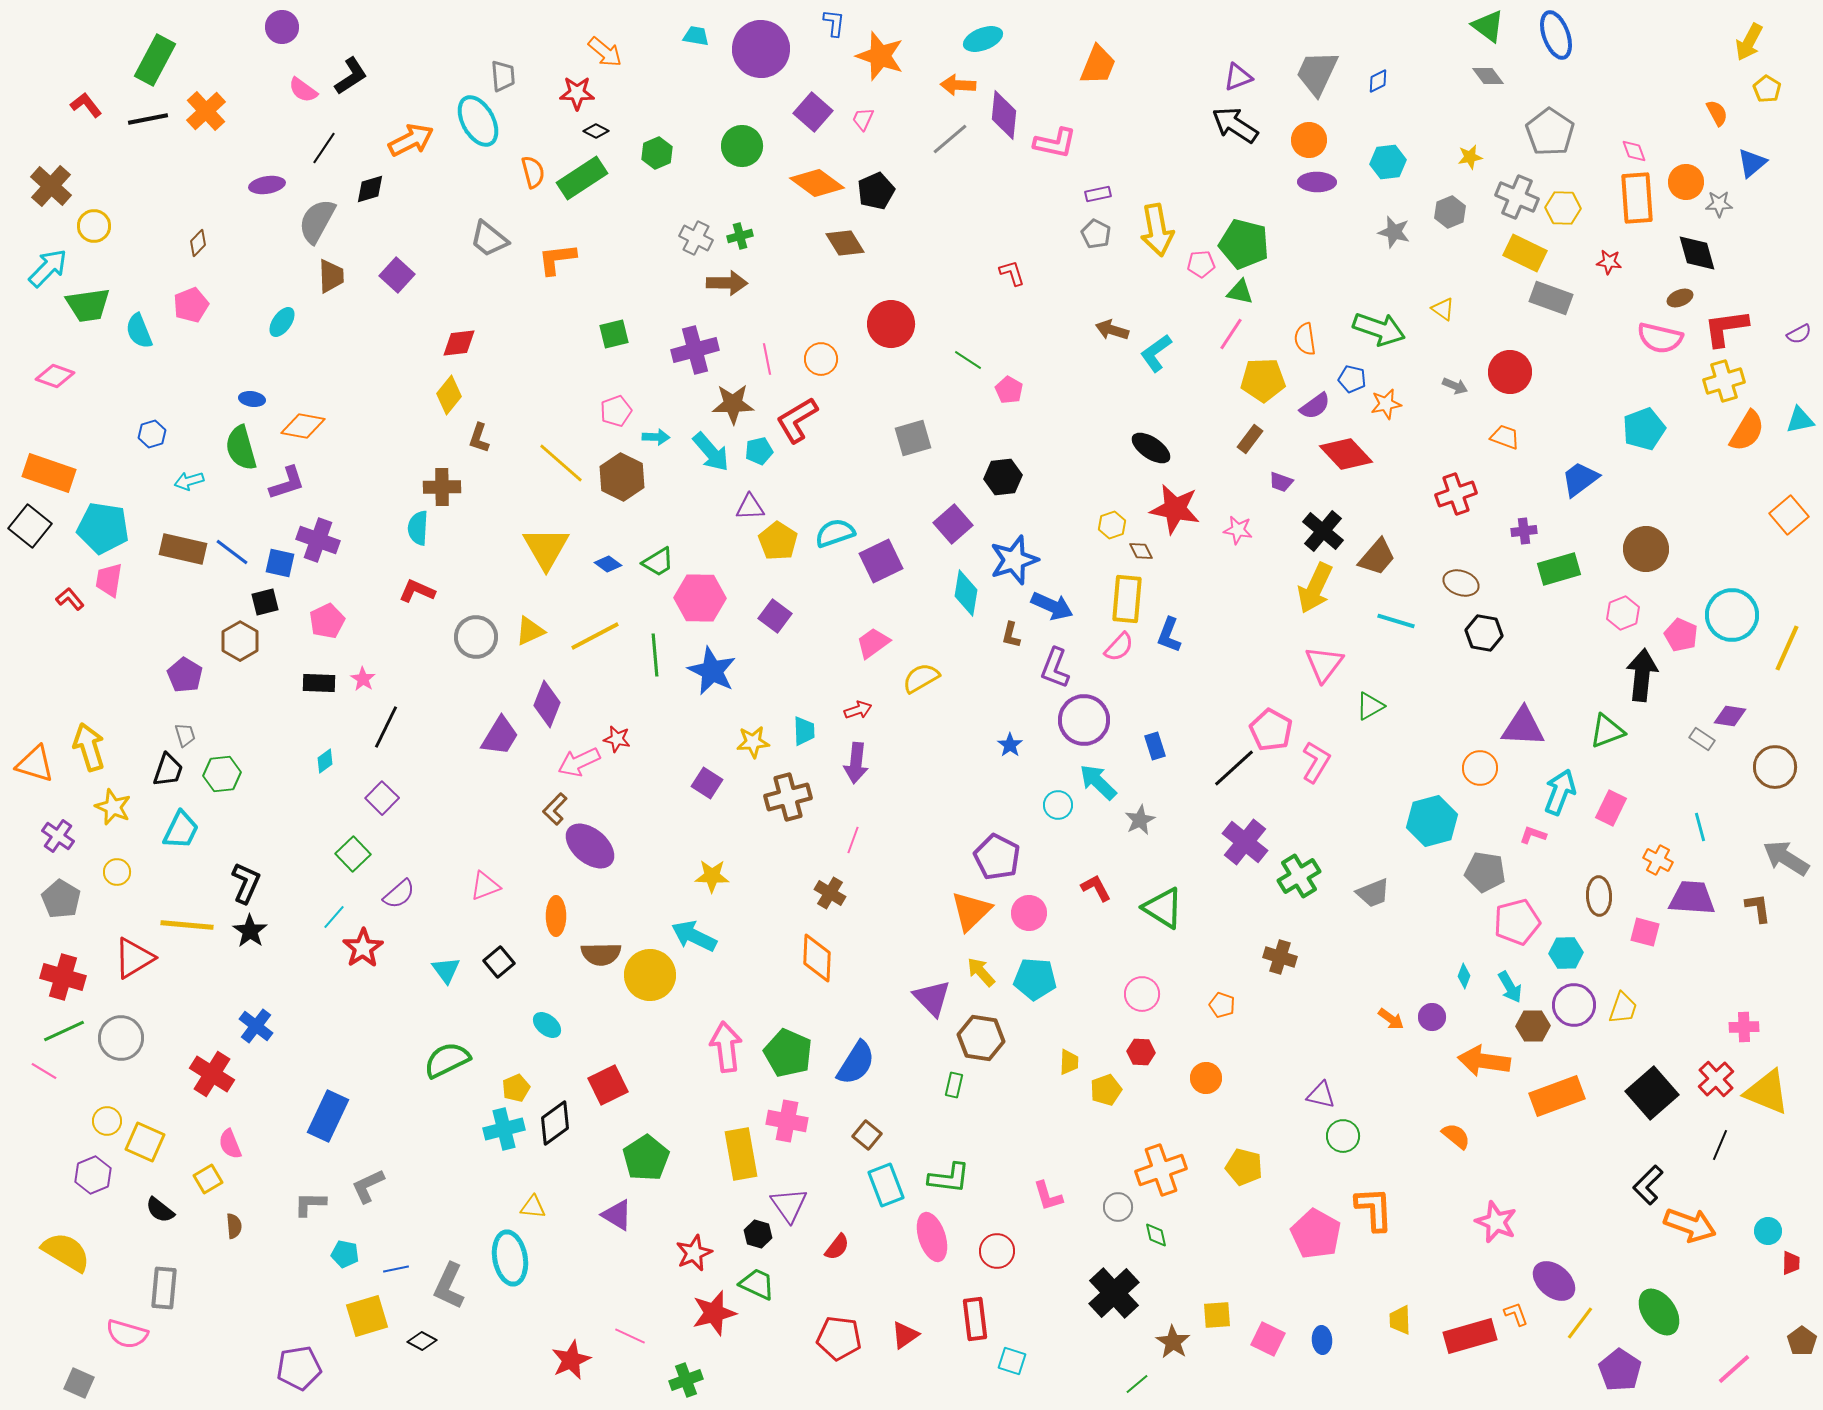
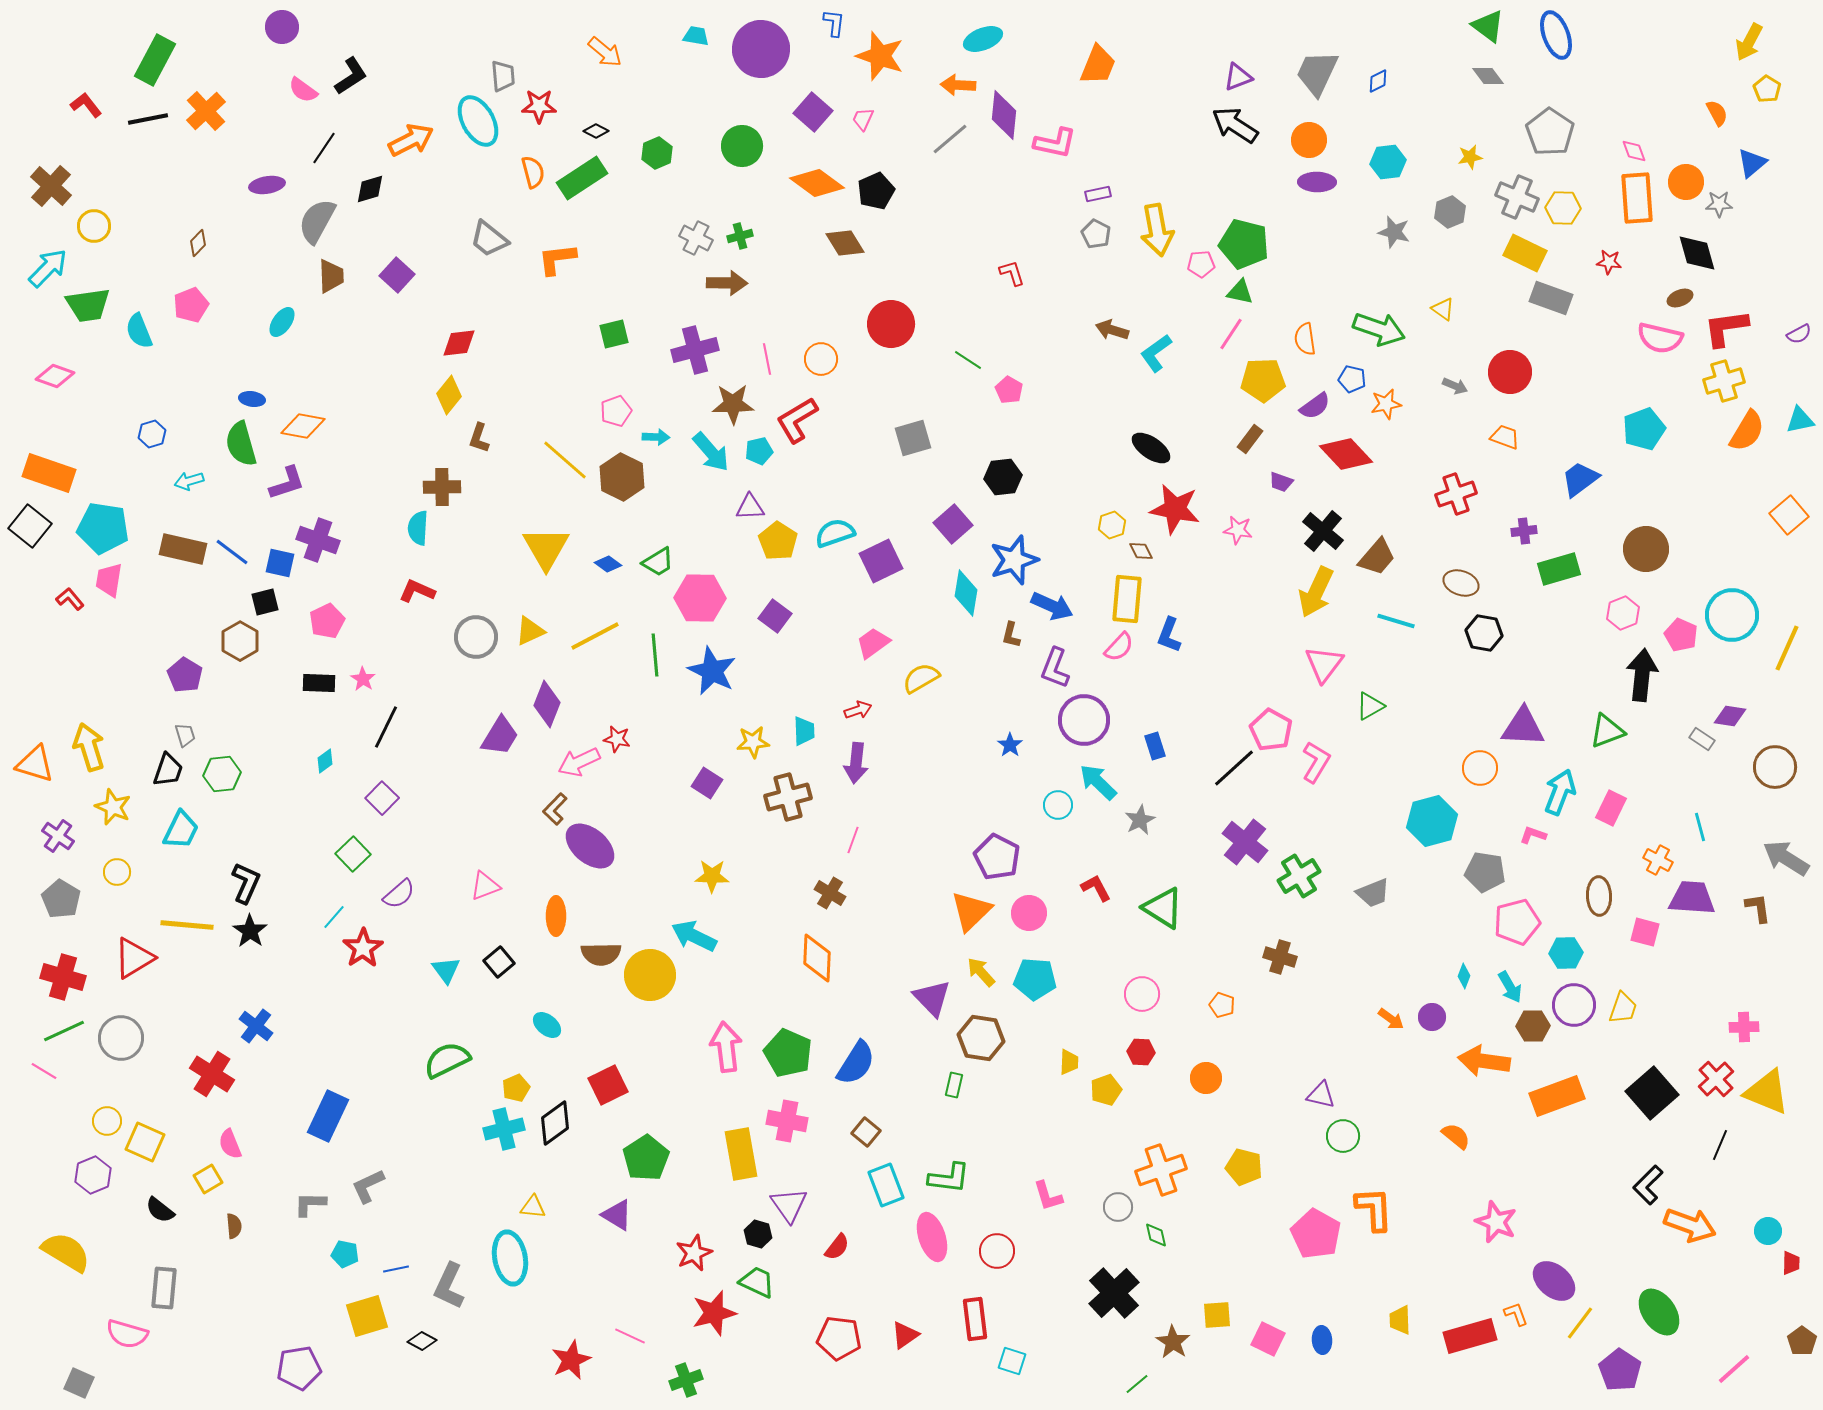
red star at (577, 93): moved 38 px left, 13 px down
green semicircle at (241, 448): moved 4 px up
yellow line at (561, 463): moved 4 px right, 3 px up
yellow arrow at (1315, 588): moved 1 px right, 4 px down
brown square at (867, 1135): moved 1 px left, 3 px up
green trapezoid at (757, 1284): moved 2 px up
